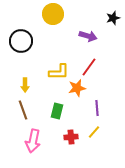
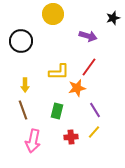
purple line: moved 2 px left, 2 px down; rotated 28 degrees counterclockwise
